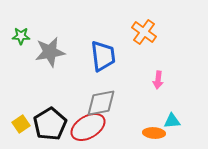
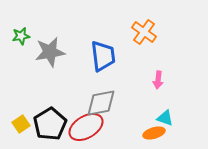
green star: rotated 12 degrees counterclockwise
cyan triangle: moved 7 px left, 3 px up; rotated 24 degrees clockwise
red ellipse: moved 2 px left
orange ellipse: rotated 20 degrees counterclockwise
